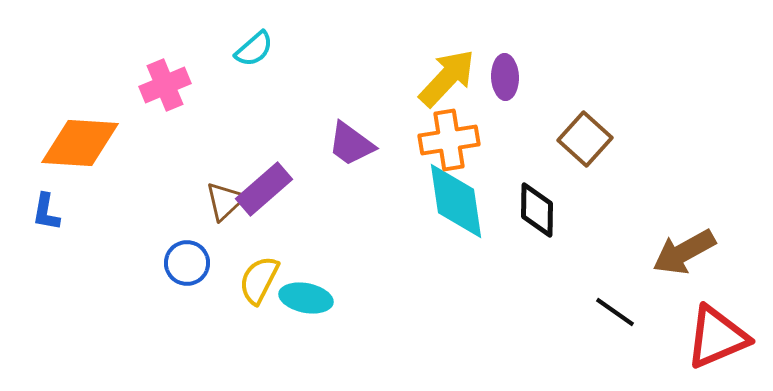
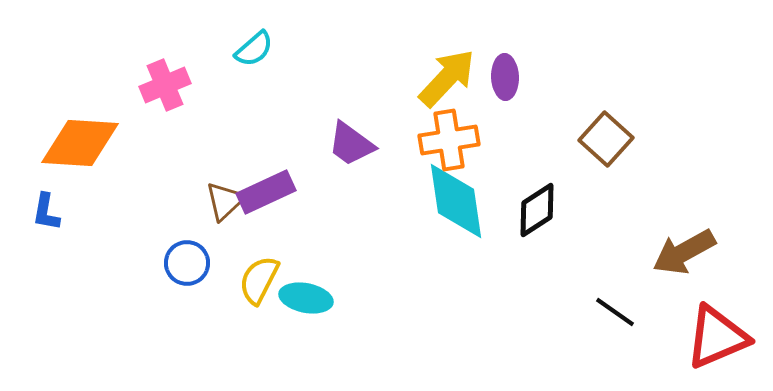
brown square: moved 21 px right
purple rectangle: moved 2 px right, 3 px down; rotated 16 degrees clockwise
black diamond: rotated 56 degrees clockwise
